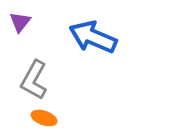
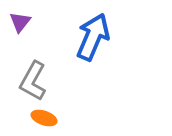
blue arrow: rotated 90 degrees clockwise
gray L-shape: moved 1 px left, 1 px down
